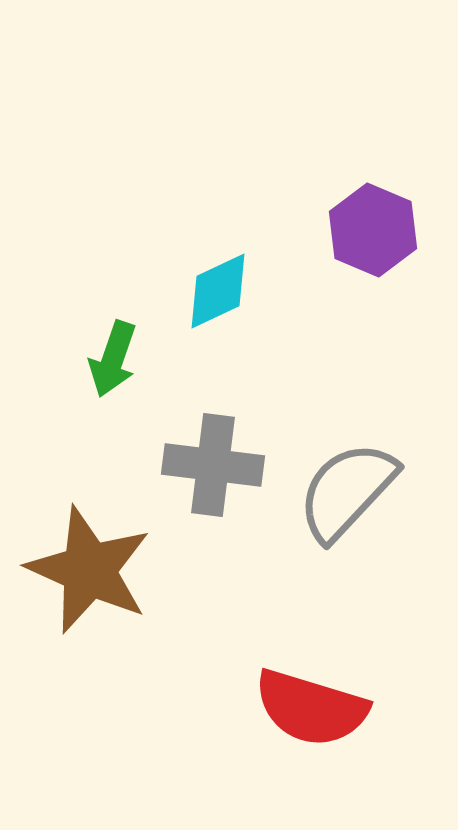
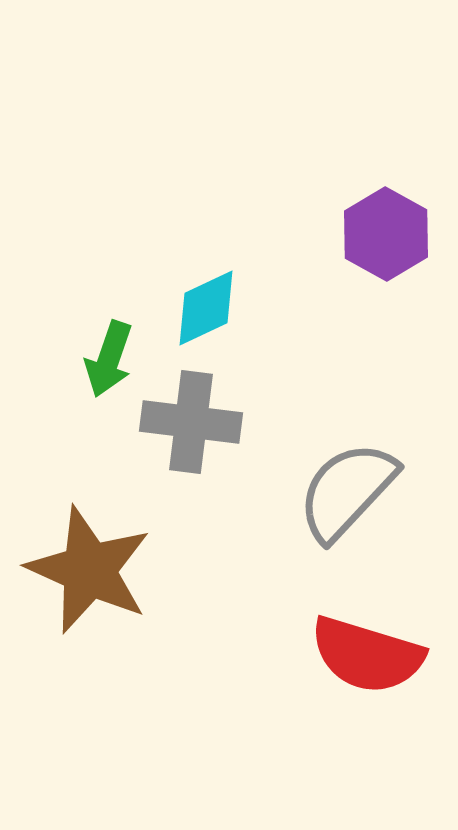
purple hexagon: moved 13 px right, 4 px down; rotated 6 degrees clockwise
cyan diamond: moved 12 px left, 17 px down
green arrow: moved 4 px left
gray cross: moved 22 px left, 43 px up
red semicircle: moved 56 px right, 53 px up
